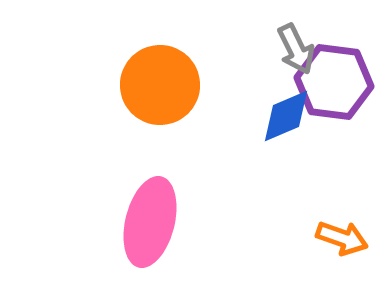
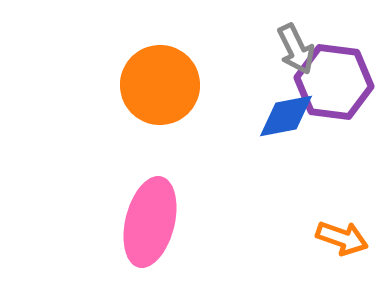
blue diamond: rotated 12 degrees clockwise
